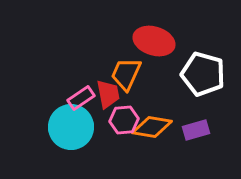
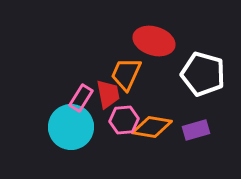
pink rectangle: rotated 24 degrees counterclockwise
